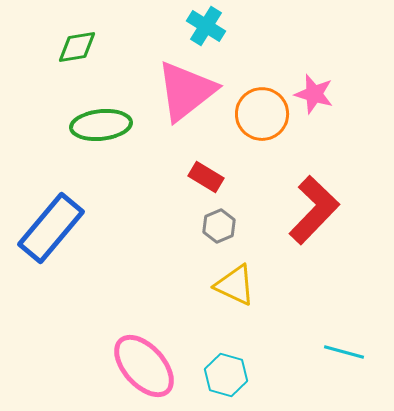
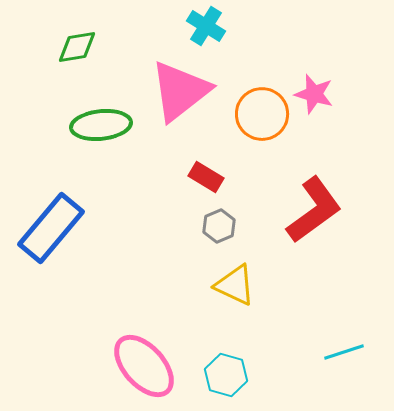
pink triangle: moved 6 px left
red L-shape: rotated 10 degrees clockwise
cyan line: rotated 33 degrees counterclockwise
